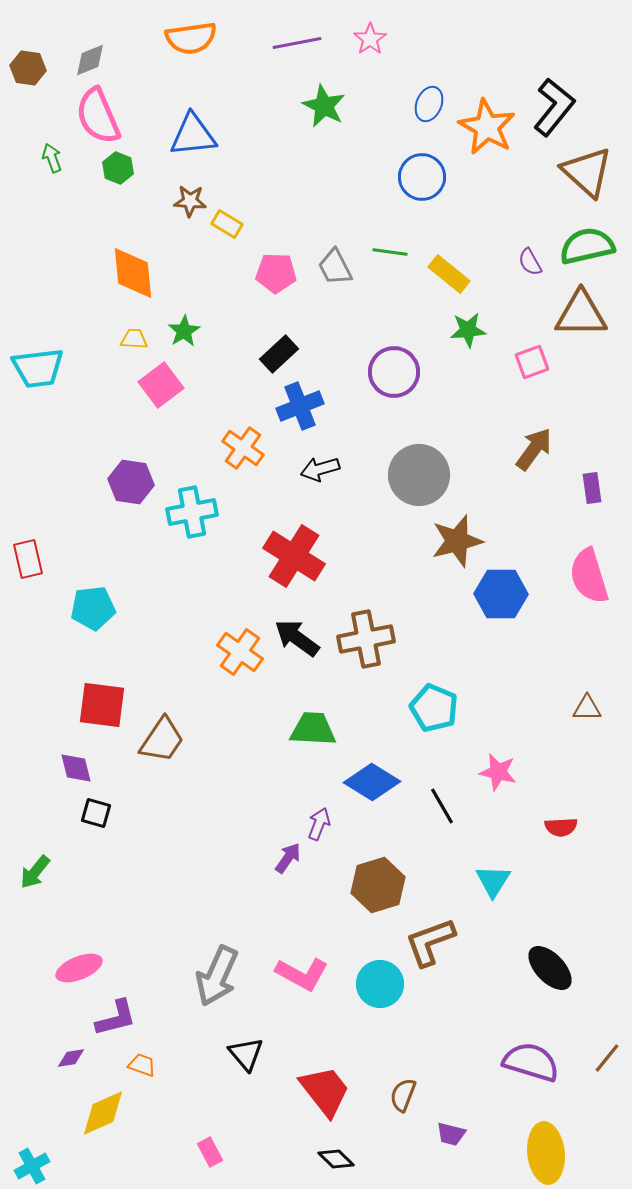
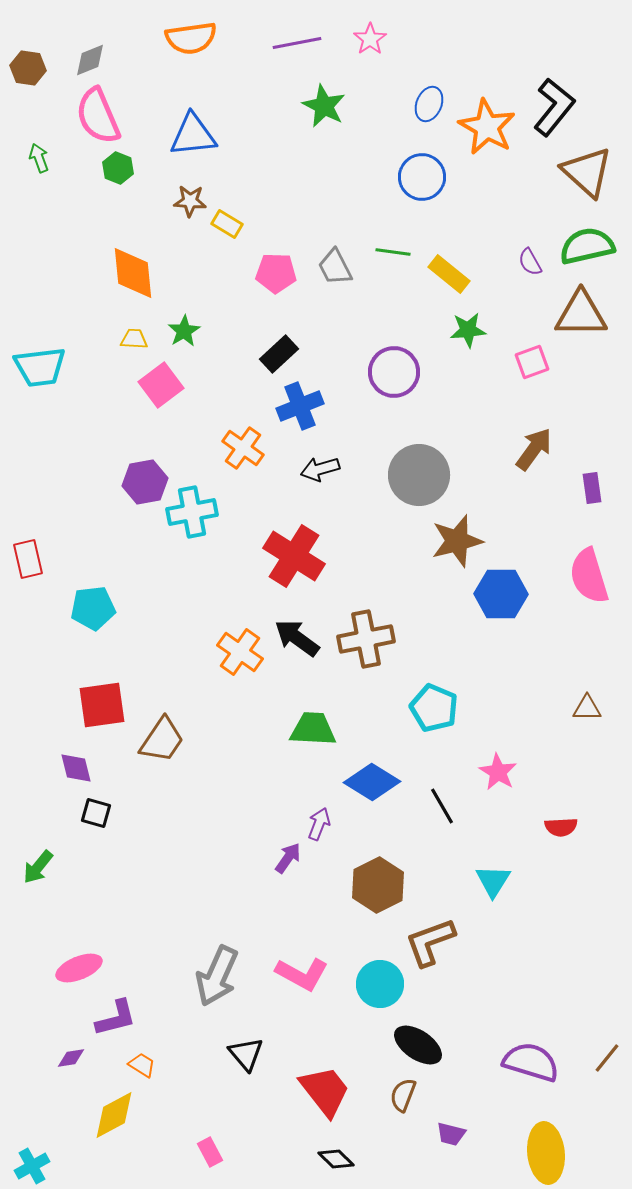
green arrow at (52, 158): moved 13 px left
green line at (390, 252): moved 3 px right
cyan trapezoid at (38, 368): moved 2 px right, 1 px up
purple hexagon at (131, 482): moved 14 px right; rotated 18 degrees counterclockwise
red square at (102, 705): rotated 15 degrees counterclockwise
pink star at (498, 772): rotated 18 degrees clockwise
green arrow at (35, 872): moved 3 px right, 5 px up
brown hexagon at (378, 885): rotated 10 degrees counterclockwise
black ellipse at (550, 968): moved 132 px left, 77 px down; rotated 12 degrees counterclockwise
orange trapezoid at (142, 1065): rotated 12 degrees clockwise
yellow diamond at (103, 1113): moved 11 px right, 2 px down; rotated 4 degrees counterclockwise
